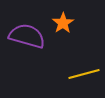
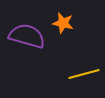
orange star: rotated 25 degrees counterclockwise
